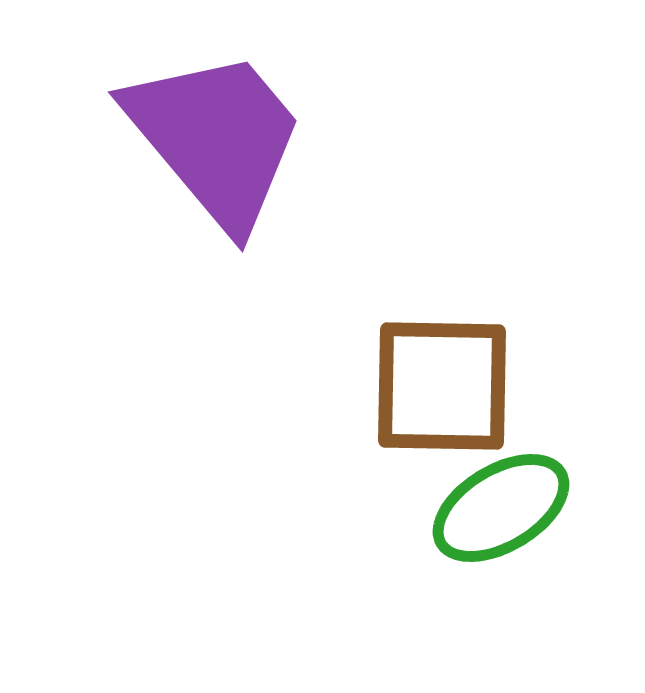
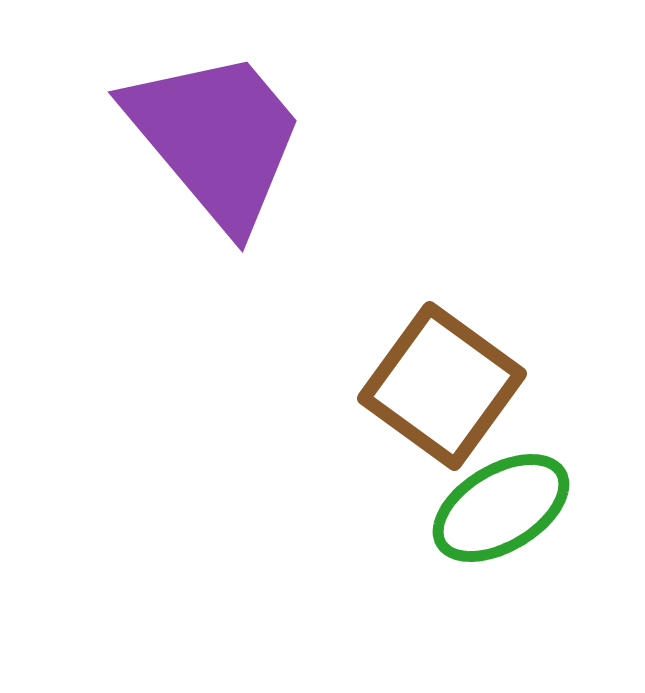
brown square: rotated 35 degrees clockwise
